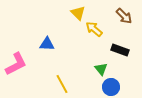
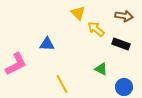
brown arrow: rotated 36 degrees counterclockwise
yellow arrow: moved 2 px right
black rectangle: moved 1 px right, 6 px up
green triangle: rotated 24 degrees counterclockwise
blue circle: moved 13 px right
